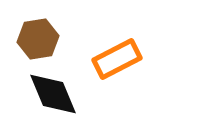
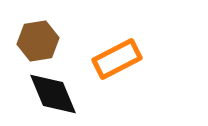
brown hexagon: moved 2 px down
